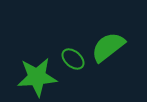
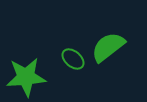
green star: moved 11 px left
